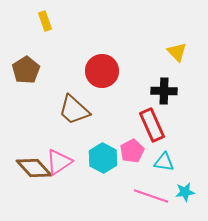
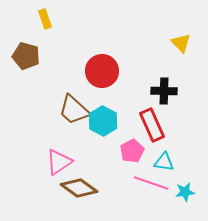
yellow rectangle: moved 2 px up
yellow triangle: moved 4 px right, 9 px up
brown pentagon: moved 14 px up; rotated 24 degrees counterclockwise
cyan hexagon: moved 37 px up
brown diamond: moved 45 px right, 20 px down; rotated 12 degrees counterclockwise
pink line: moved 13 px up
